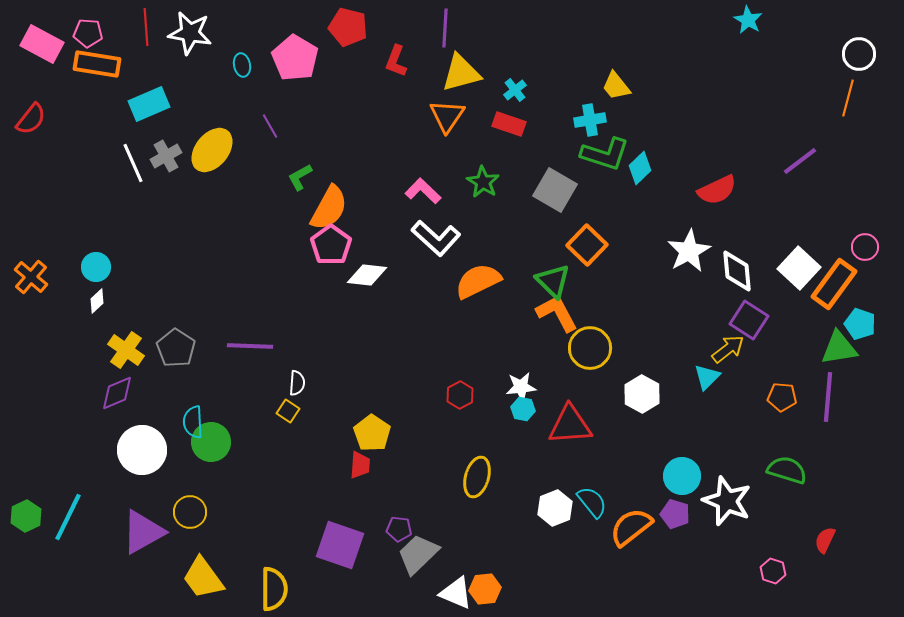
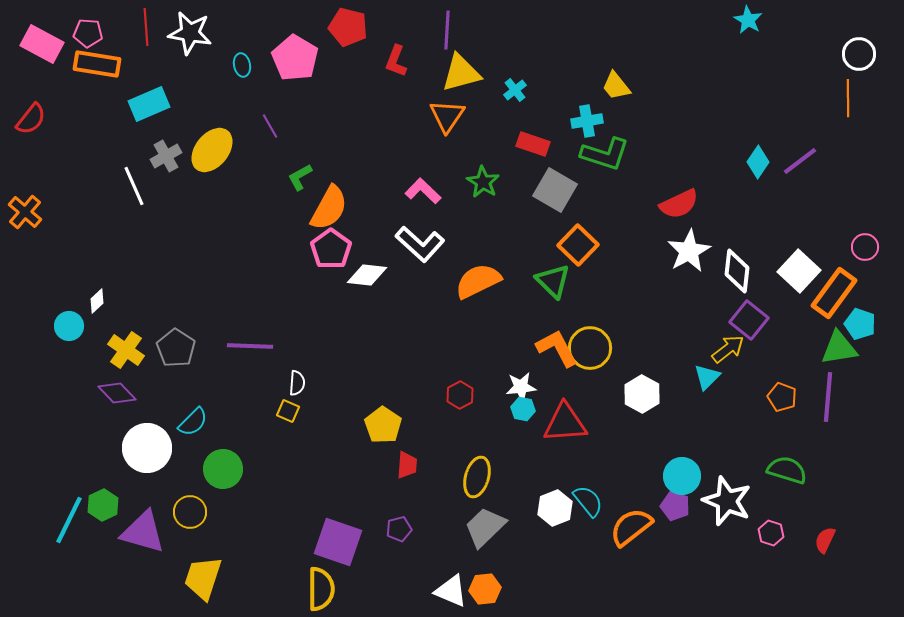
purple line at (445, 28): moved 2 px right, 2 px down
orange line at (848, 98): rotated 15 degrees counterclockwise
cyan cross at (590, 120): moved 3 px left, 1 px down
red rectangle at (509, 124): moved 24 px right, 20 px down
white line at (133, 163): moved 1 px right, 23 px down
cyan diamond at (640, 168): moved 118 px right, 6 px up; rotated 12 degrees counterclockwise
red semicircle at (717, 190): moved 38 px left, 14 px down
white L-shape at (436, 238): moved 16 px left, 6 px down
pink pentagon at (331, 245): moved 4 px down
orange square at (587, 245): moved 9 px left
cyan circle at (96, 267): moved 27 px left, 59 px down
white square at (799, 268): moved 3 px down
white diamond at (737, 271): rotated 12 degrees clockwise
orange cross at (31, 277): moved 6 px left, 65 px up
orange rectangle at (834, 284): moved 9 px down
orange L-shape at (557, 313): moved 35 px down
purple square at (749, 320): rotated 6 degrees clockwise
purple diamond at (117, 393): rotated 69 degrees clockwise
orange pentagon at (782, 397): rotated 16 degrees clockwise
yellow square at (288, 411): rotated 10 degrees counterclockwise
cyan semicircle at (193, 422): rotated 132 degrees counterclockwise
red triangle at (570, 425): moved 5 px left, 2 px up
yellow pentagon at (372, 433): moved 11 px right, 8 px up
green circle at (211, 442): moved 12 px right, 27 px down
white circle at (142, 450): moved 5 px right, 2 px up
red trapezoid at (360, 465): moved 47 px right
cyan semicircle at (592, 502): moved 4 px left, 1 px up
purple pentagon at (675, 514): moved 8 px up
green hexagon at (26, 516): moved 77 px right, 11 px up
cyan line at (68, 517): moved 1 px right, 3 px down
purple pentagon at (399, 529): rotated 20 degrees counterclockwise
purple triangle at (143, 532): rotated 45 degrees clockwise
purple square at (340, 545): moved 2 px left, 3 px up
gray trapezoid at (418, 554): moved 67 px right, 27 px up
pink hexagon at (773, 571): moved 2 px left, 38 px up
yellow trapezoid at (203, 578): rotated 54 degrees clockwise
yellow semicircle at (274, 589): moved 47 px right
white triangle at (456, 593): moved 5 px left, 2 px up
